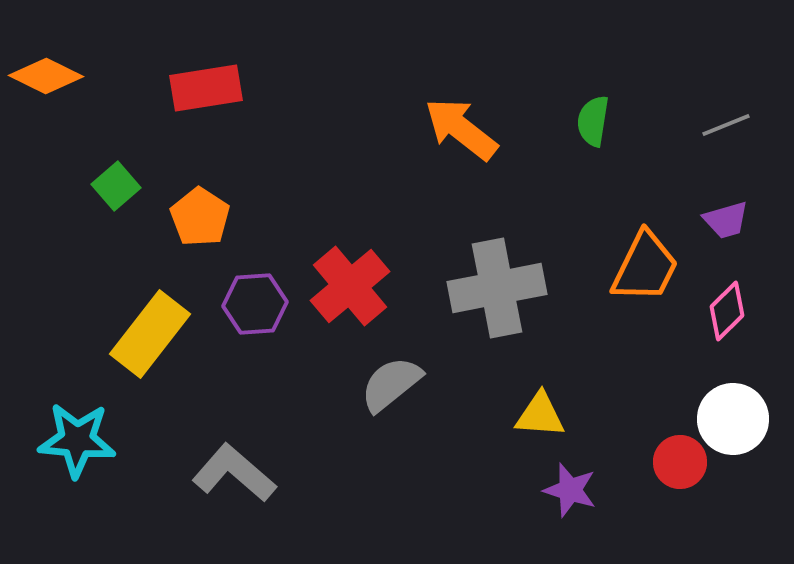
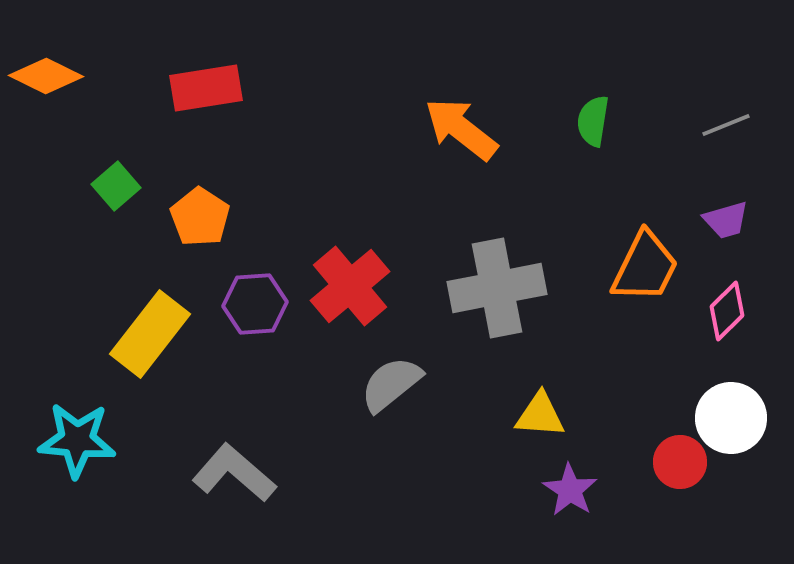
white circle: moved 2 px left, 1 px up
purple star: rotated 16 degrees clockwise
